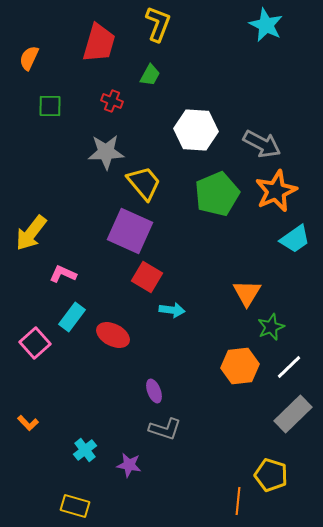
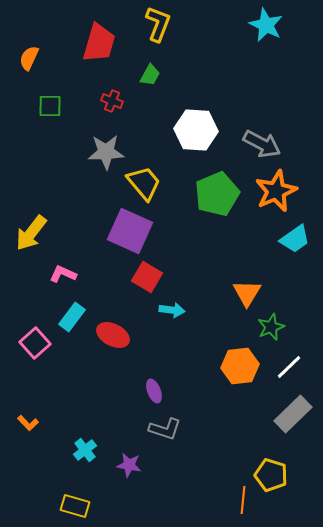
orange line: moved 5 px right, 1 px up
